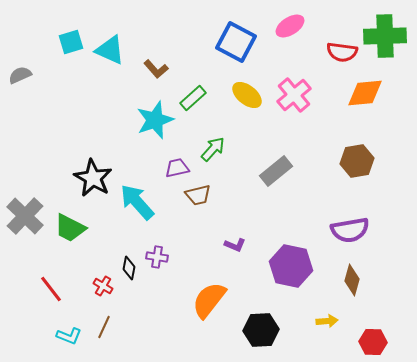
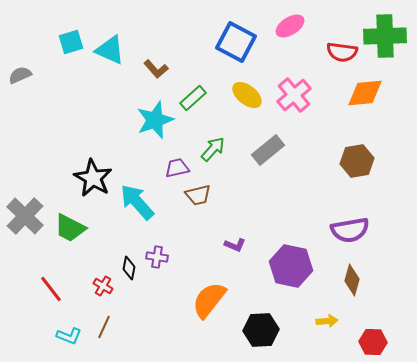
gray rectangle: moved 8 px left, 21 px up
